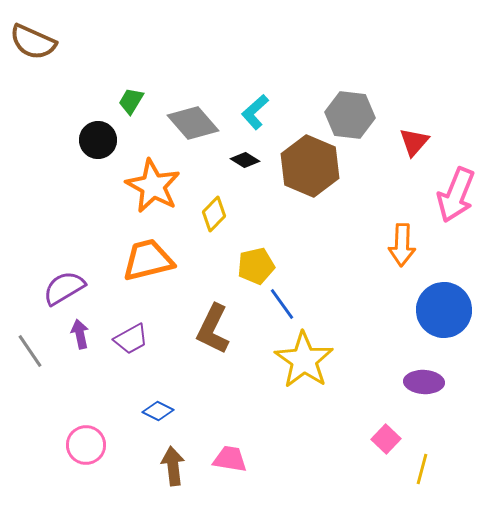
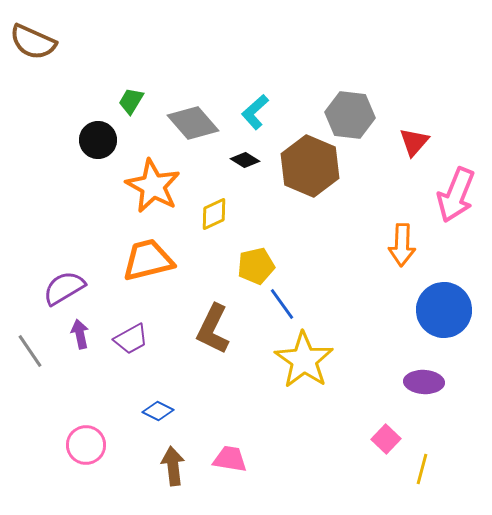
yellow diamond: rotated 20 degrees clockwise
